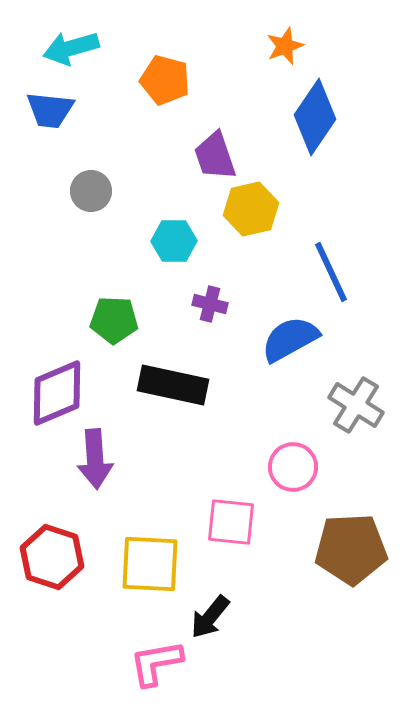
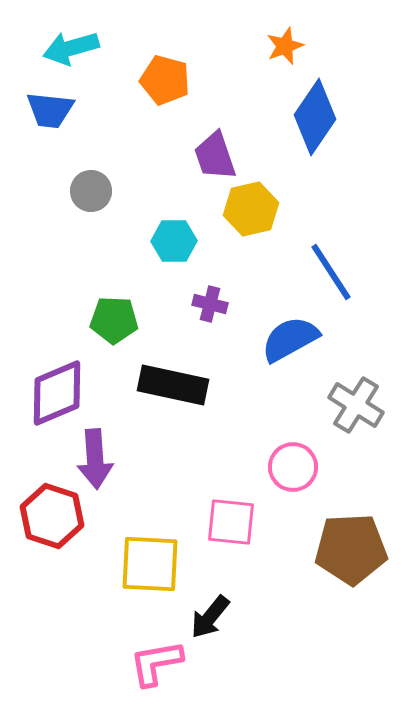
blue line: rotated 8 degrees counterclockwise
red hexagon: moved 41 px up
